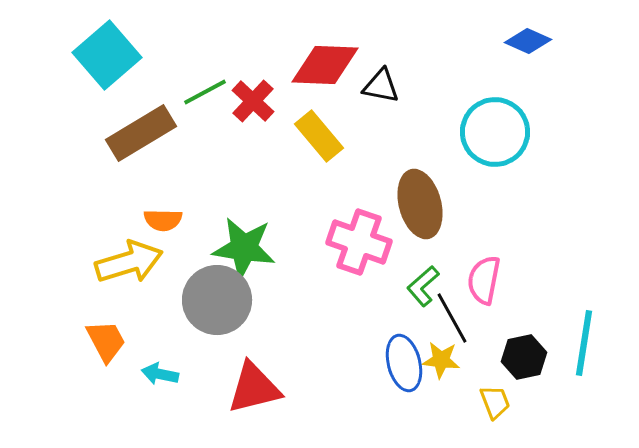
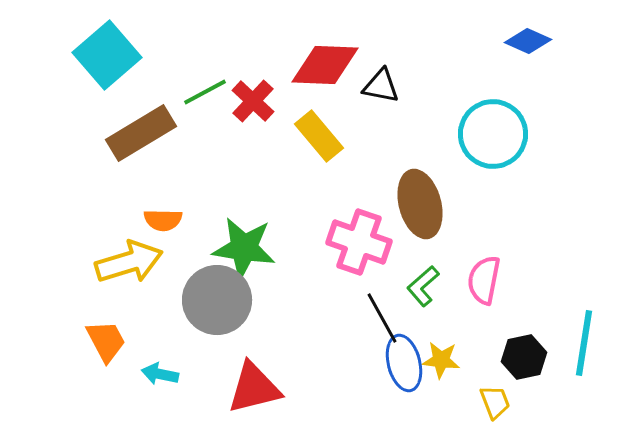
cyan circle: moved 2 px left, 2 px down
black line: moved 70 px left
